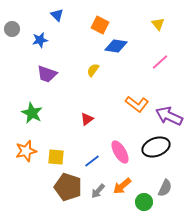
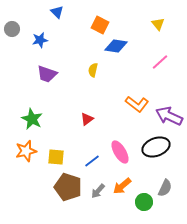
blue triangle: moved 3 px up
yellow semicircle: rotated 24 degrees counterclockwise
green star: moved 6 px down
